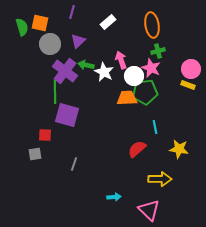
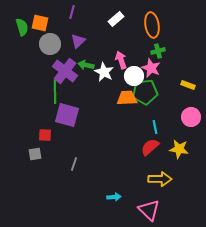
white rectangle: moved 8 px right, 3 px up
pink circle: moved 48 px down
red semicircle: moved 13 px right, 2 px up
